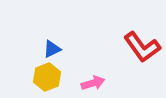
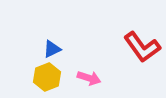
pink arrow: moved 4 px left, 5 px up; rotated 35 degrees clockwise
